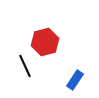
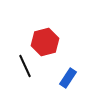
blue rectangle: moved 7 px left, 2 px up
